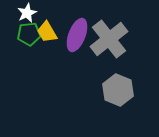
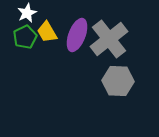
green pentagon: moved 4 px left, 3 px down; rotated 20 degrees counterclockwise
gray hexagon: moved 9 px up; rotated 20 degrees counterclockwise
